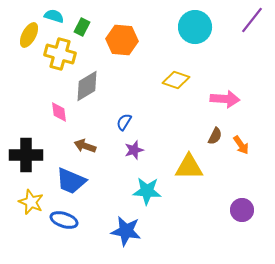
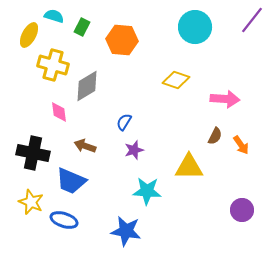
yellow cross: moved 7 px left, 11 px down
black cross: moved 7 px right, 2 px up; rotated 12 degrees clockwise
